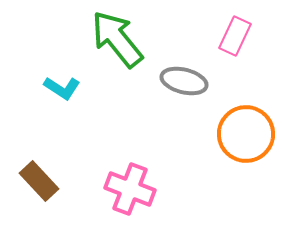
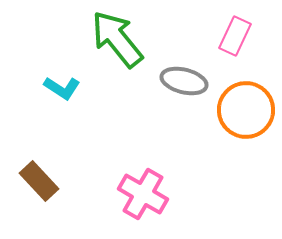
orange circle: moved 24 px up
pink cross: moved 13 px right, 5 px down; rotated 9 degrees clockwise
